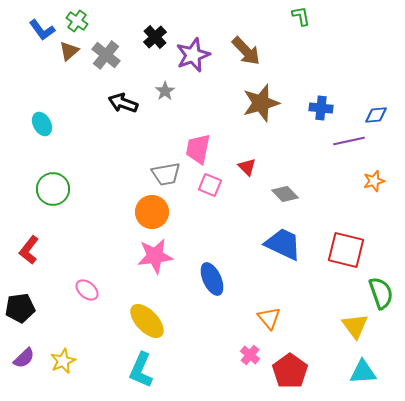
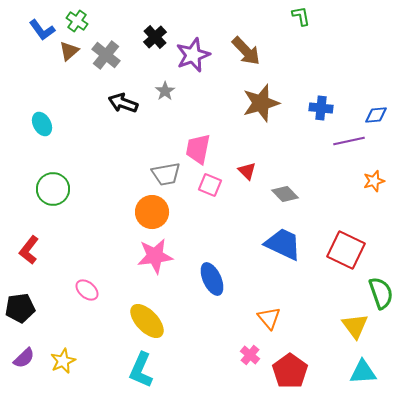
red triangle: moved 4 px down
red square: rotated 12 degrees clockwise
